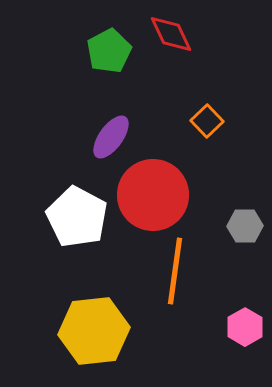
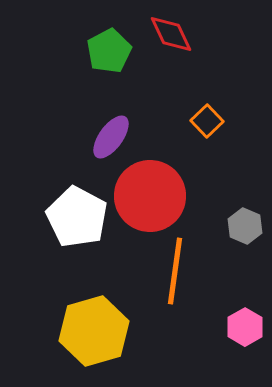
red circle: moved 3 px left, 1 px down
gray hexagon: rotated 24 degrees clockwise
yellow hexagon: rotated 10 degrees counterclockwise
